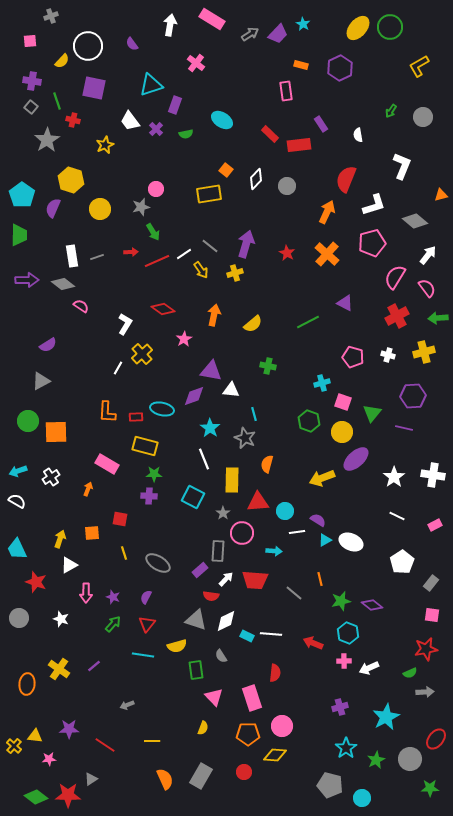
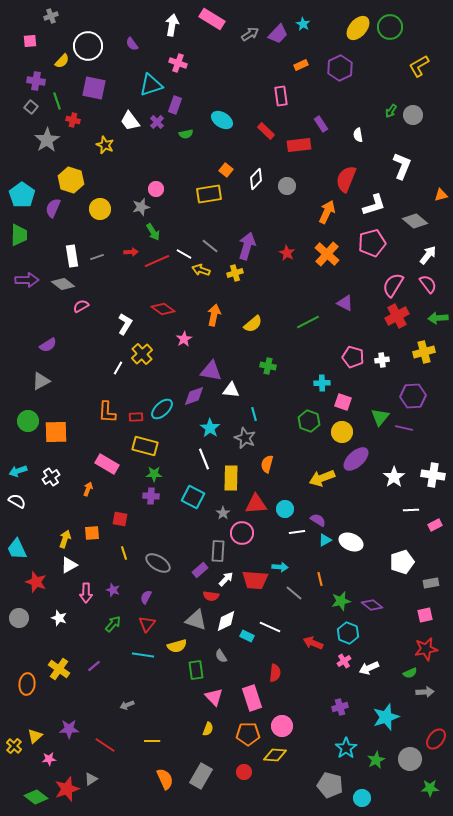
white arrow at (170, 25): moved 2 px right
pink cross at (196, 63): moved 18 px left; rotated 18 degrees counterclockwise
orange rectangle at (301, 65): rotated 40 degrees counterclockwise
purple cross at (32, 81): moved 4 px right
pink rectangle at (286, 91): moved 5 px left, 5 px down
gray circle at (423, 117): moved 10 px left, 2 px up
purple cross at (156, 129): moved 1 px right, 7 px up
red rectangle at (270, 134): moved 4 px left, 3 px up
yellow star at (105, 145): rotated 24 degrees counterclockwise
purple arrow at (246, 244): moved 1 px right, 2 px down
white line at (184, 254): rotated 63 degrees clockwise
yellow arrow at (201, 270): rotated 144 degrees clockwise
pink semicircle at (395, 277): moved 2 px left, 8 px down
pink semicircle at (427, 288): moved 1 px right, 4 px up
pink semicircle at (81, 306): rotated 63 degrees counterclockwise
white cross at (388, 355): moved 6 px left, 5 px down; rotated 24 degrees counterclockwise
cyan cross at (322, 383): rotated 14 degrees clockwise
cyan ellipse at (162, 409): rotated 55 degrees counterclockwise
green triangle at (372, 413): moved 8 px right, 4 px down
yellow rectangle at (232, 480): moved 1 px left, 2 px up
purple cross at (149, 496): moved 2 px right
red triangle at (258, 502): moved 2 px left, 2 px down
cyan circle at (285, 511): moved 2 px up
white line at (397, 516): moved 14 px right, 6 px up; rotated 28 degrees counterclockwise
yellow arrow at (60, 539): moved 5 px right
cyan arrow at (274, 551): moved 6 px right, 16 px down
white pentagon at (402, 562): rotated 15 degrees clockwise
gray rectangle at (431, 583): rotated 42 degrees clockwise
purple star at (113, 597): moved 7 px up
pink square at (432, 615): moved 7 px left; rotated 21 degrees counterclockwise
white star at (61, 619): moved 2 px left, 1 px up
white line at (271, 634): moved 1 px left, 7 px up; rotated 20 degrees clockwise
pink cross at (344, 661): rotated 32 degrees counterclockwise
cyan star at (386, 717): rotated 8 degrees clockwise
yellow semicircle at (203, 728): moved 5 px right, 1 px down
yellow triangle at (35, 736): rotated 49 degrees counterclockwise
red star at (68, 795): moved 1 px left, 6 px up; rotated 20 degrees counterclockwise
